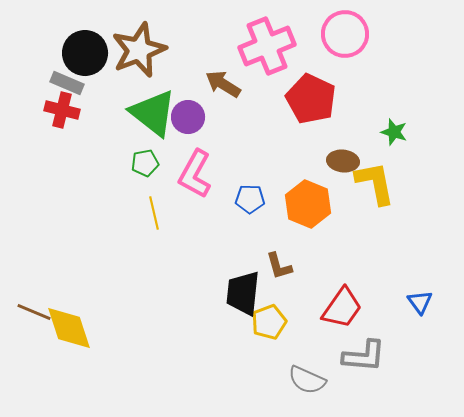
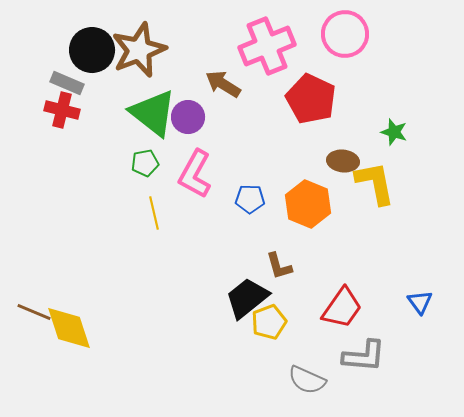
black circle: moved 7 px right, 3 px up
black trapezoid: moved 4 px right, 5 px down; rotated 45 degrees clockwise
